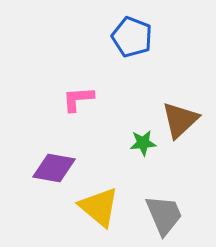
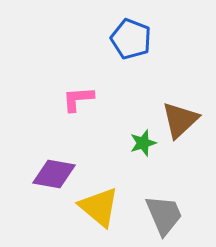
blue pentagon: moved 1 px left, 2 px down
green star: rotated 12 degrees counterclockwise
purple diamond: moved 6 px down
